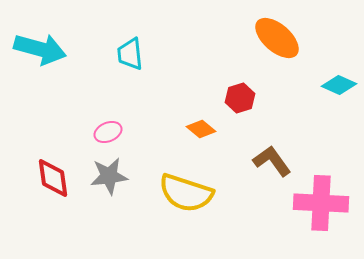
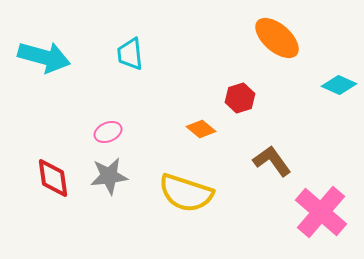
cyan arrow: moved 4 px right, 8 px down
pink cross: moved 9 px down; rotated 38 degrees clockwise
